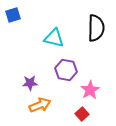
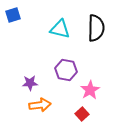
cyan triangle: moved 6 px right, 9 px up
orange arrow: rotated 15 degrees clockwise
